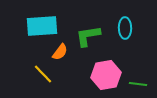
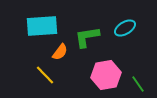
cyan ellipse: rotated 60 degrees clockwise
green L-shape: moved 1 px left, 1 px down
yellow line: moved 2 px right, 1 px down
green line: rotated 48 degrees clockwise
